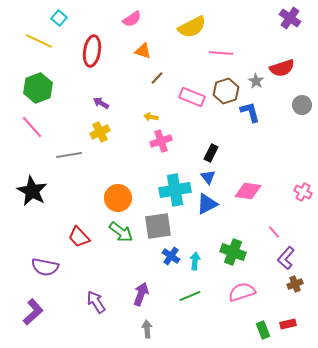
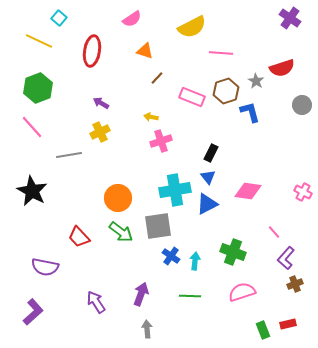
orange triangle at (143, 51): moved 2 px right
green line at (190, 296): rotated 25 degrees clockwise
